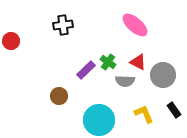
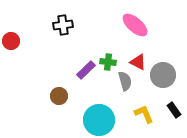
green cross: rotated 28 degrees counterclockwise
gray semicircle: rotated 108 degrees counterclockwise
